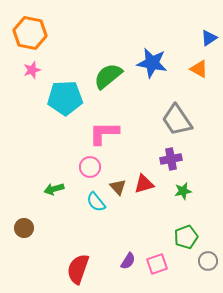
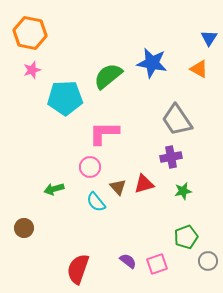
blue triangle: rotated 24 degrees counterclockwise
purple cross: moved 2 px up
purple semicircle: rotated 84 degrees counterclockwise
